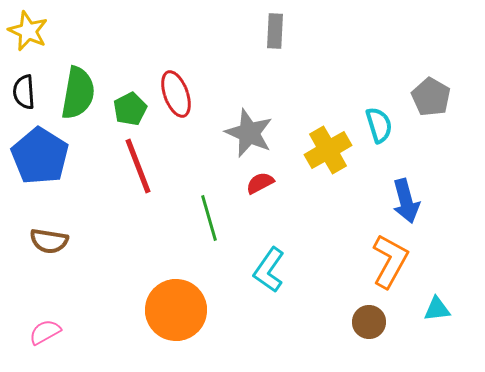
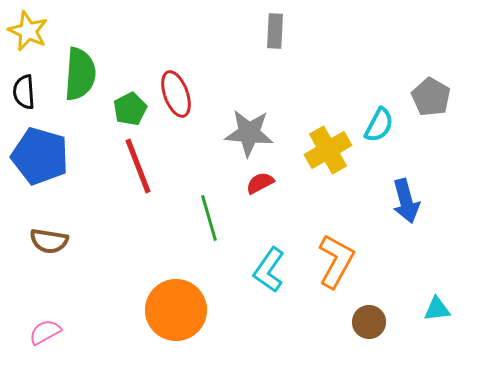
green semicircle: moved 2 px right, 19 px up; rotated 6 degrees counterclockwise
cyan semicircle: rotated 45 degrees clockwise
gray star: rotated 18 degrees counterclockwise
blue pentagon: rotated 16 degrees counterclockwise
orange L-shape: moved 54 px left
